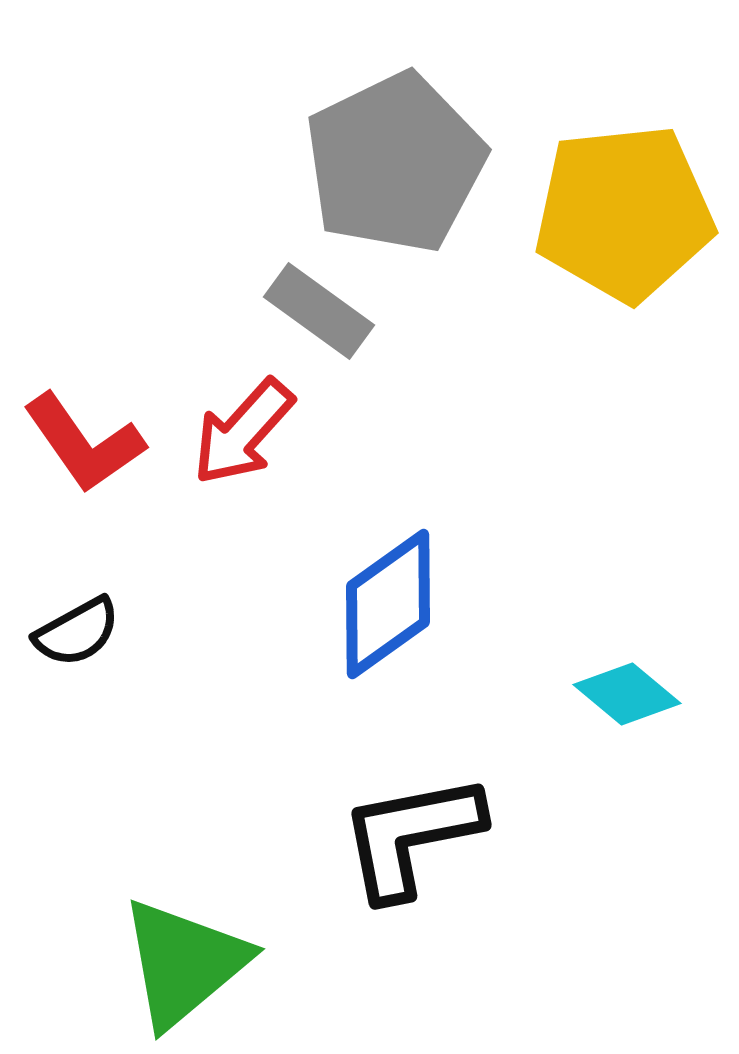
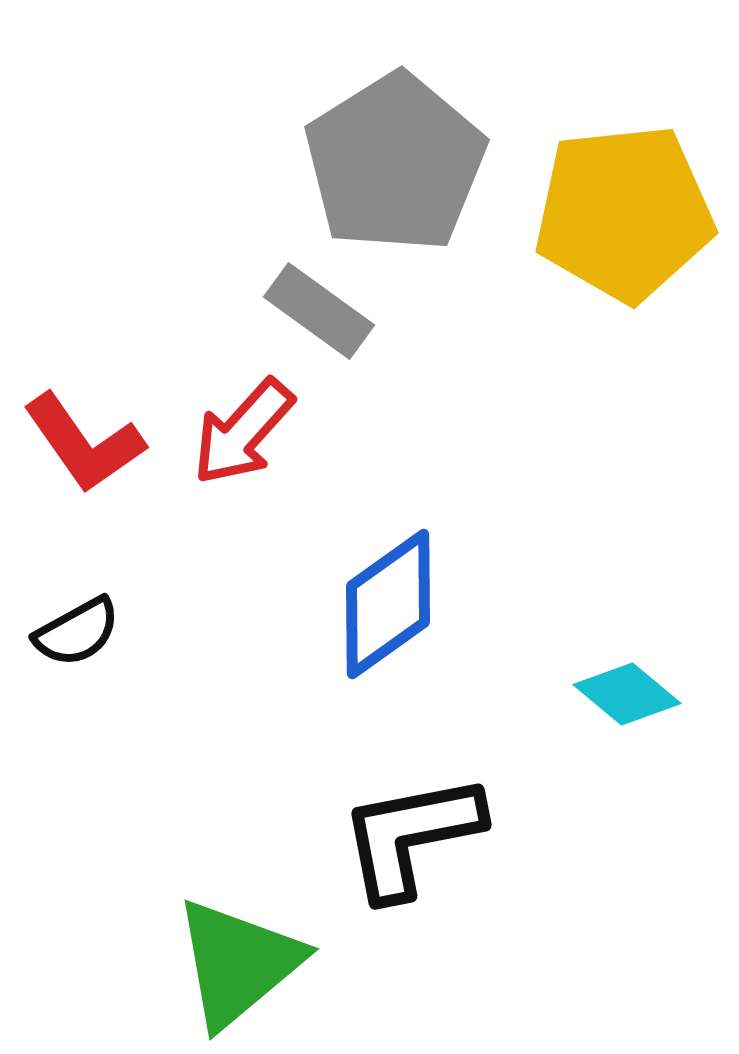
gray pentagon: rotated 6 degrees counterclockwise
green triangle: moved 54 px right
